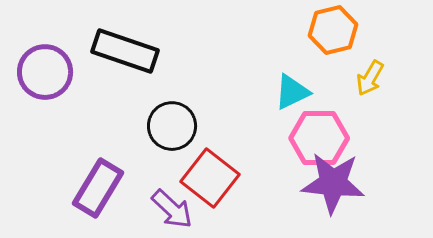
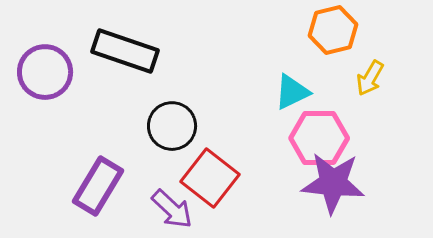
purple rectangle: moved 2 px up
